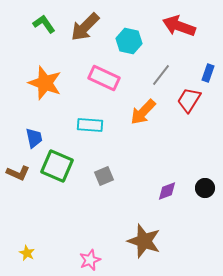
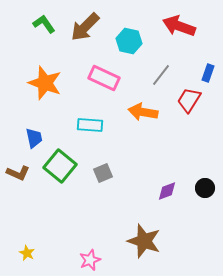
orange arrow: rotated 56 degrees clockwise
green square: moved 3 px right; rotated 16 degrees clockwise
gray square: moved 1 px left, 3 px up
